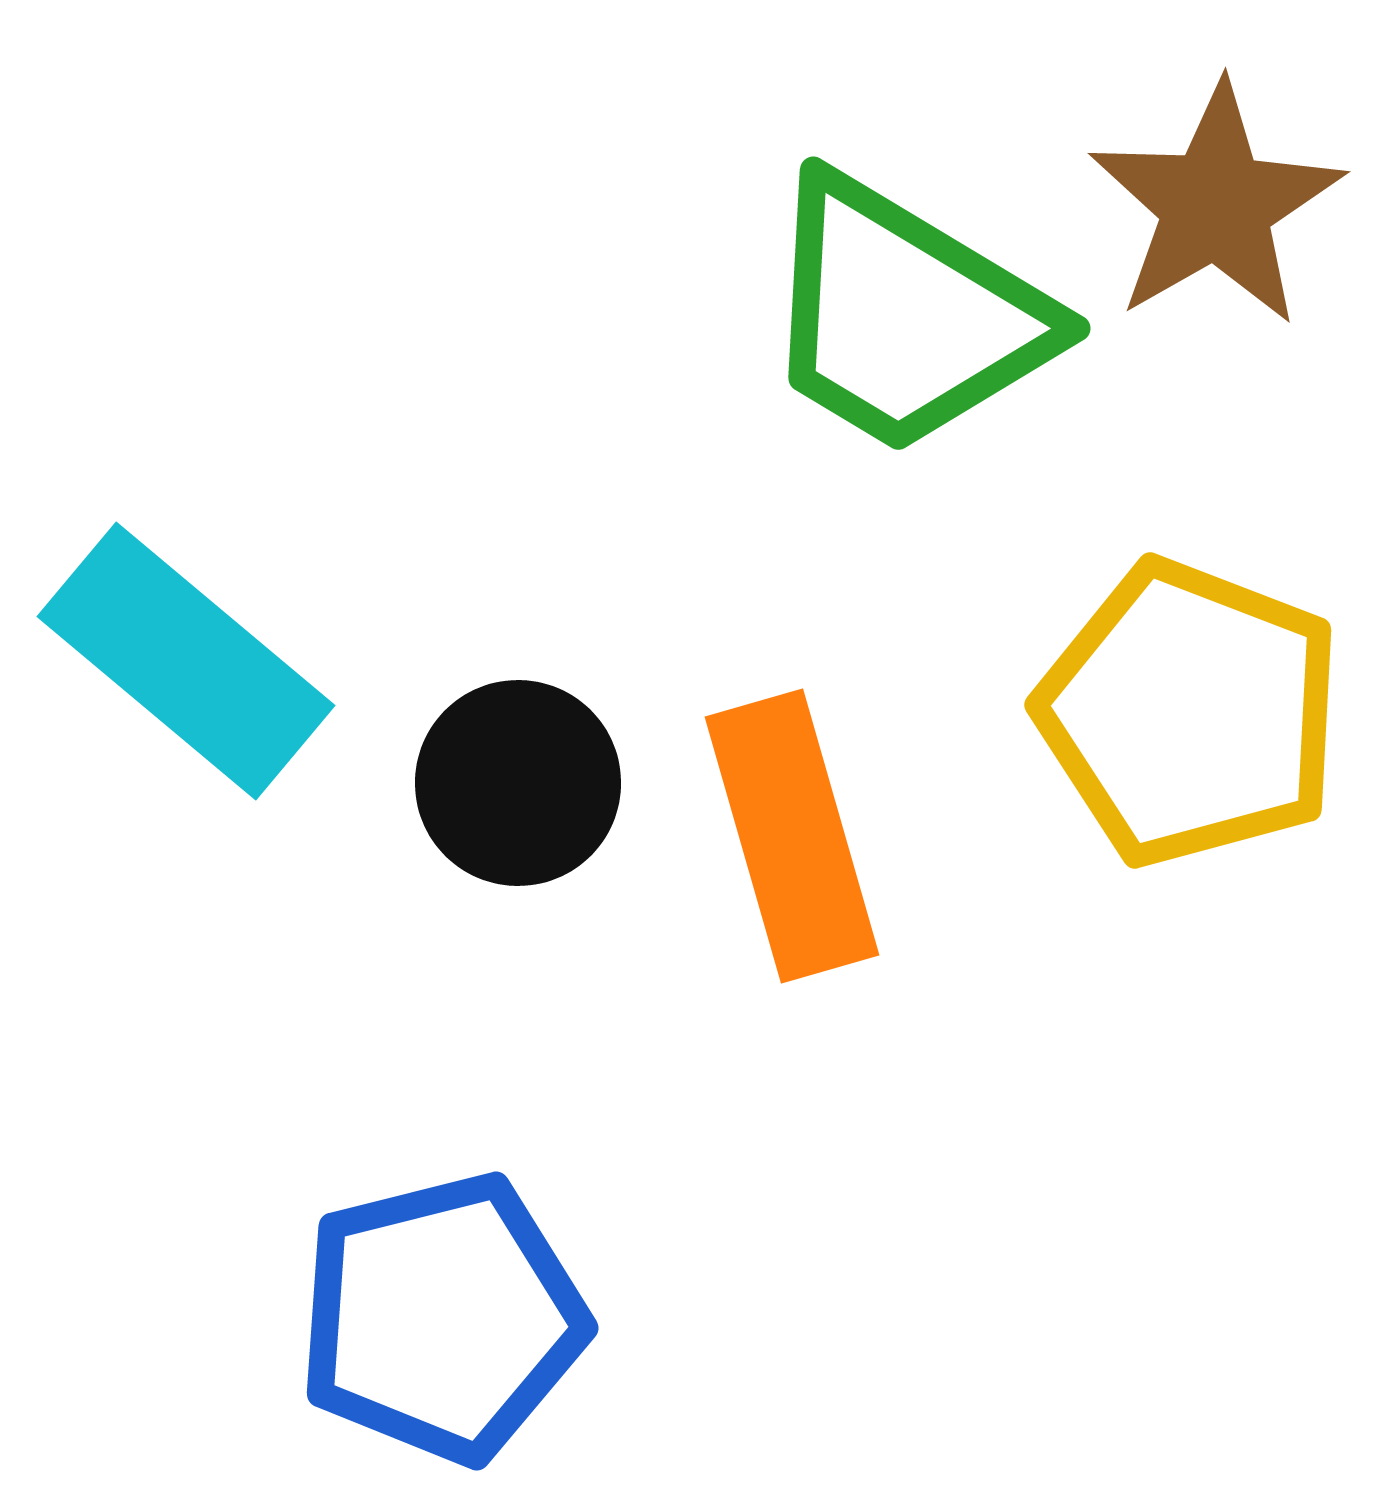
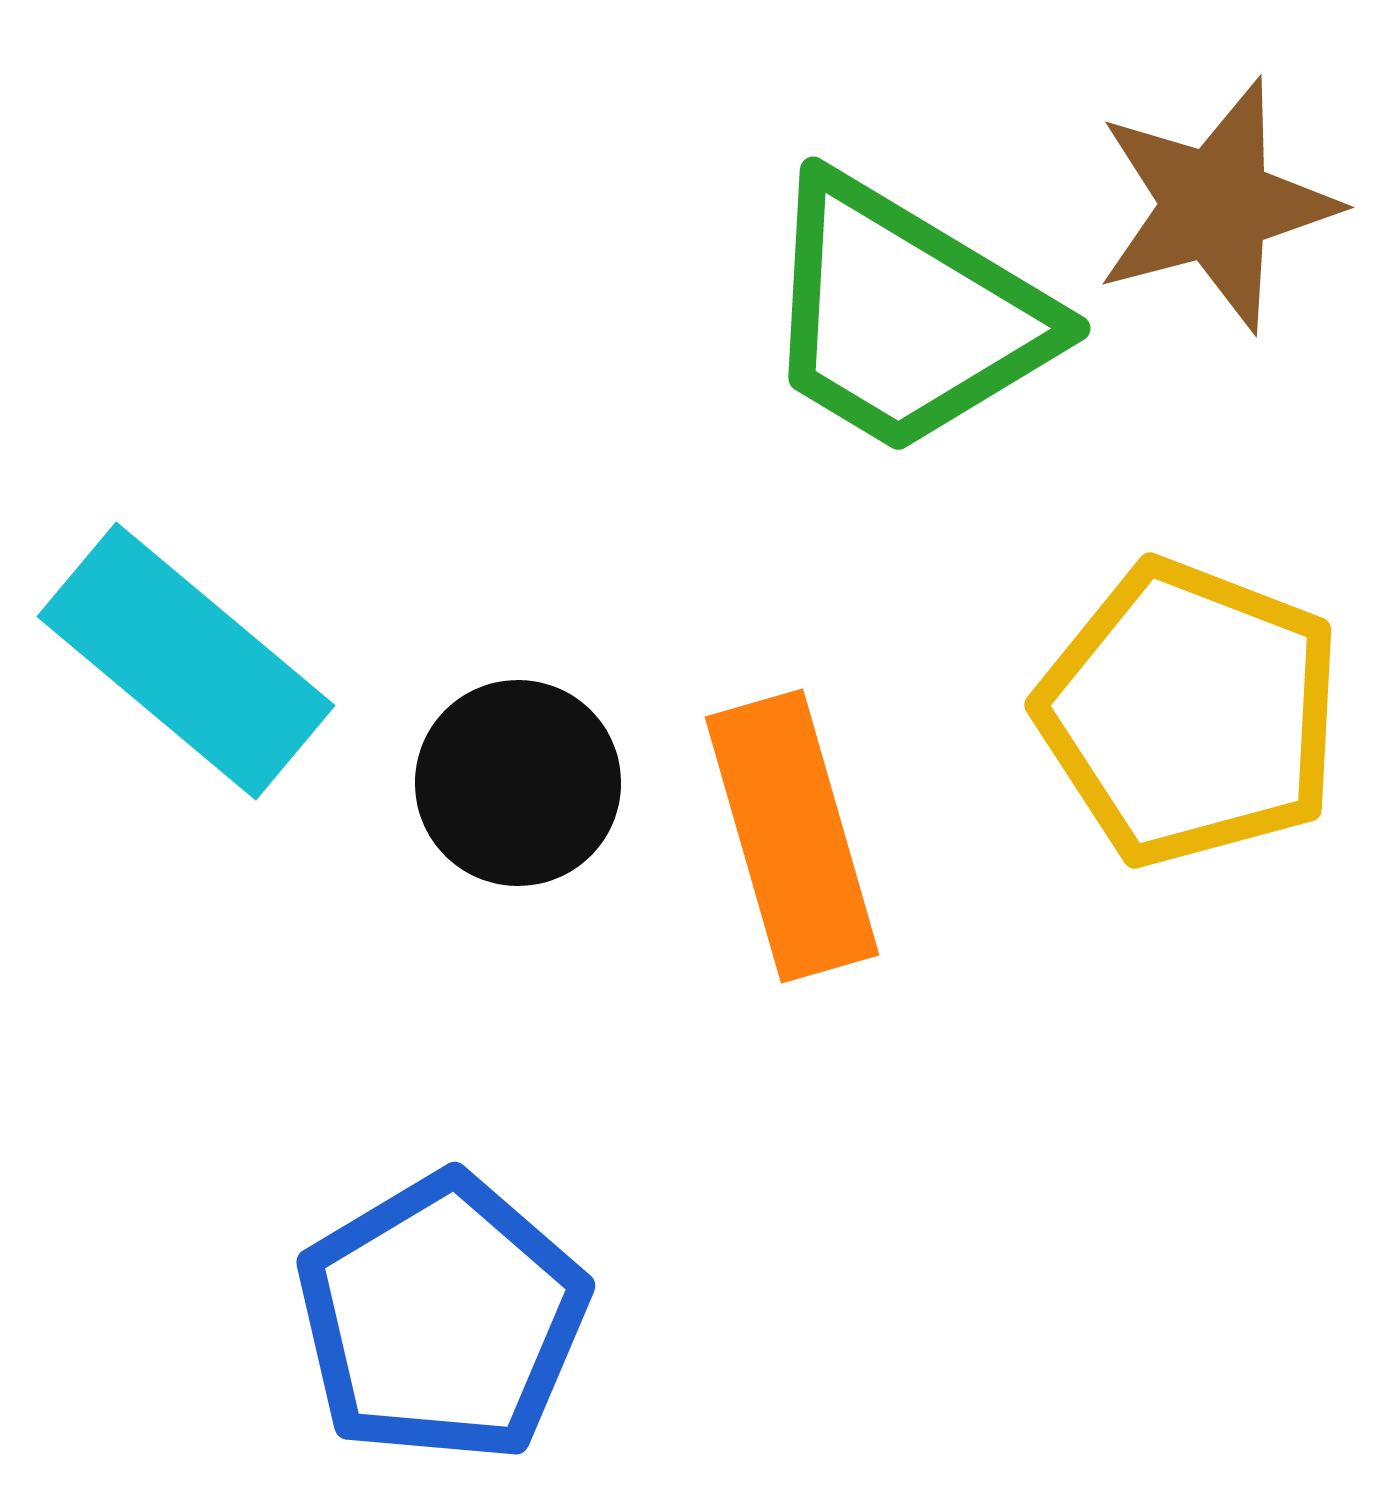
brown star: rotated 15 degrees clockwise
blue pentagon: rotated 17 degrees counterclockwise
